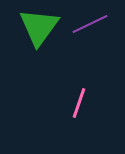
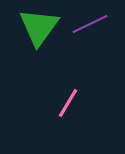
pink line: moved 11 px left; rotated 12 degrees clockwise
